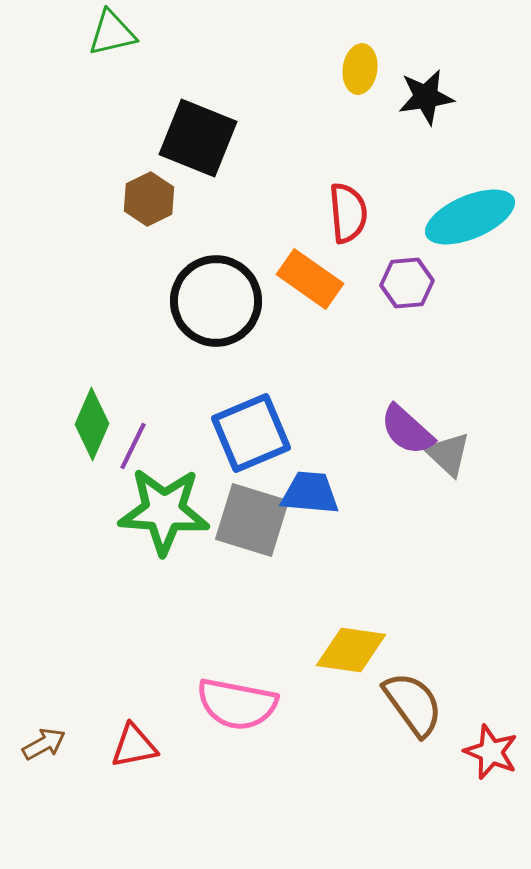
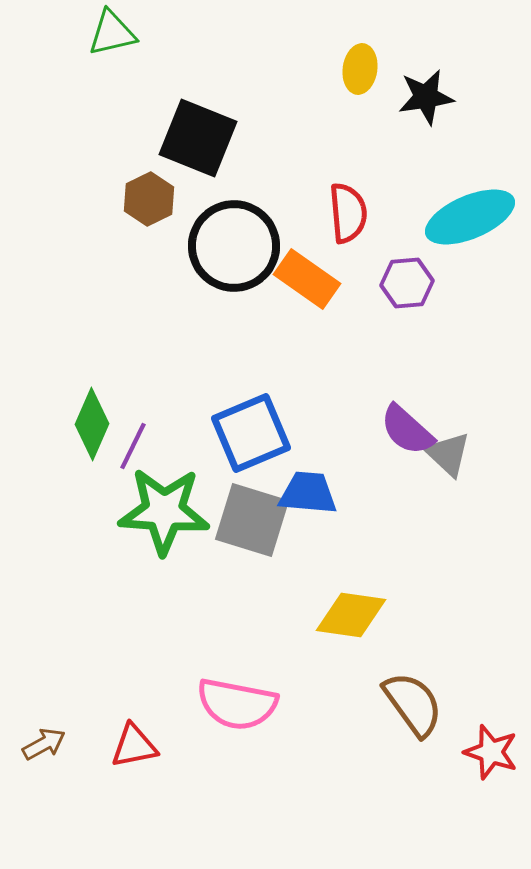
orange rectangle: moved 3 px left
black circle: moved 18 px right, 55 px up
blue trapezoid: moved 2 px left
yellow diamond: moved 35 px up
red star: rotated 4 degrees counterclockwise
